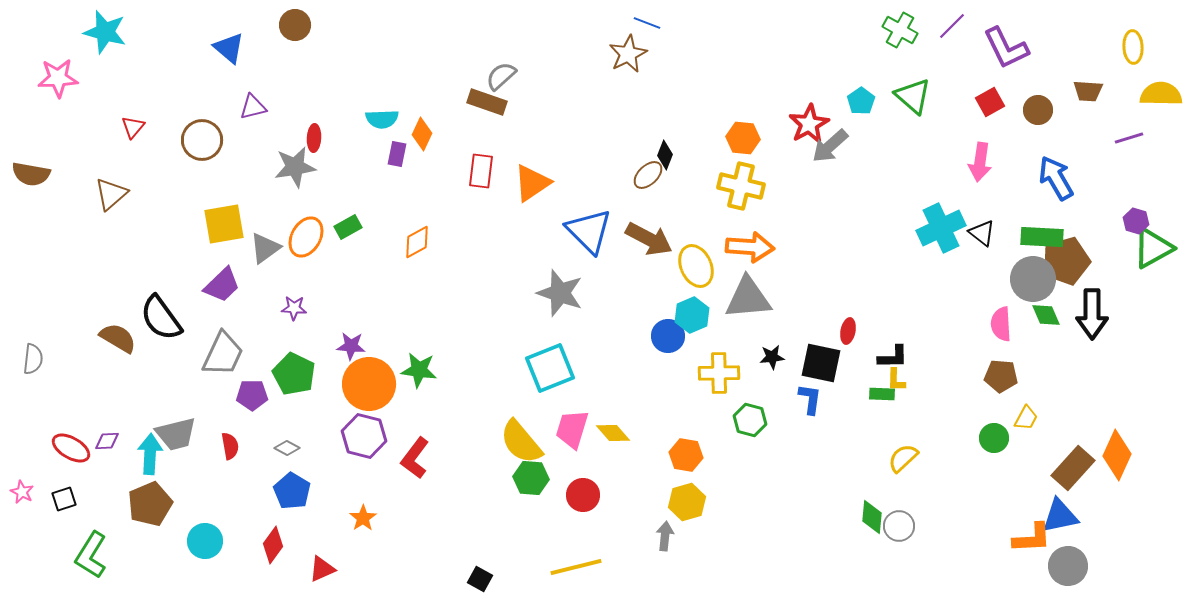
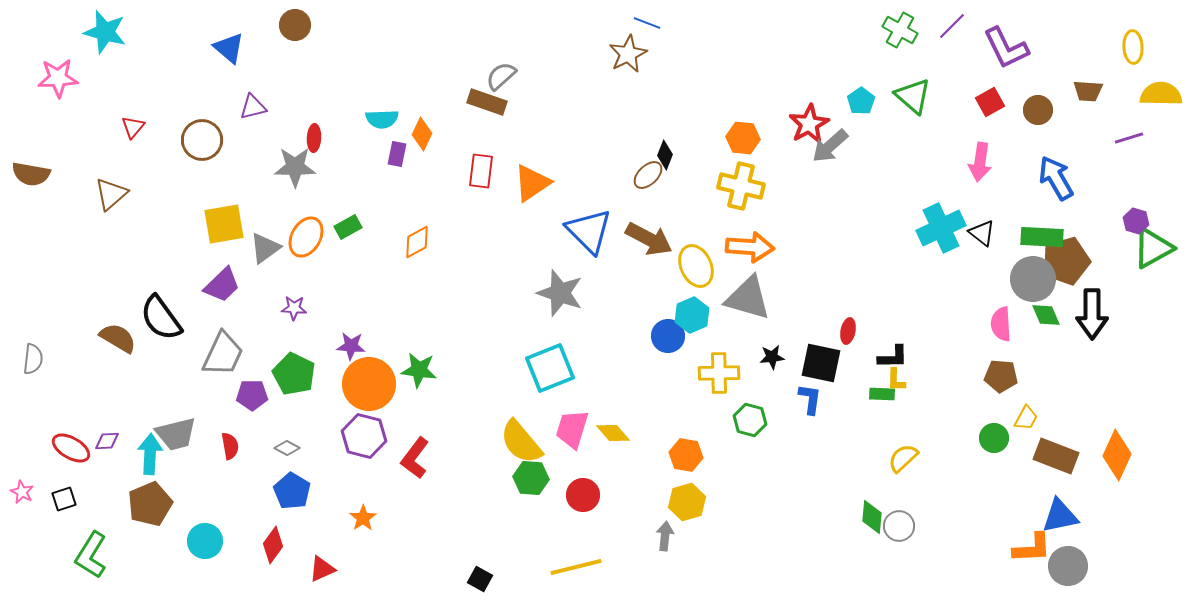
gray star at (295, 167): rotated 9 degrees clockwise
gray triangle at (748, 298): rotated 21 degrees clockwise
brown rectangle at (1073, 468): moved 17 px left, 12 px up; rotated 69 degrees clockwise
orange L-shape at (1032, 538): moved 10 px down
